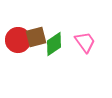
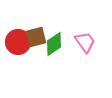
red circle: moved 2 px down
